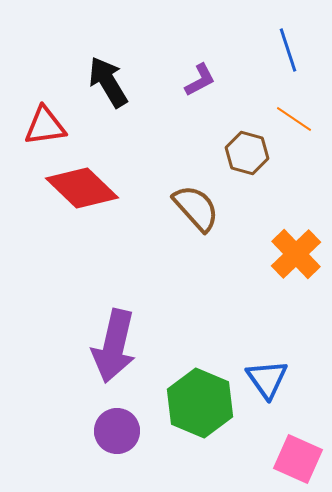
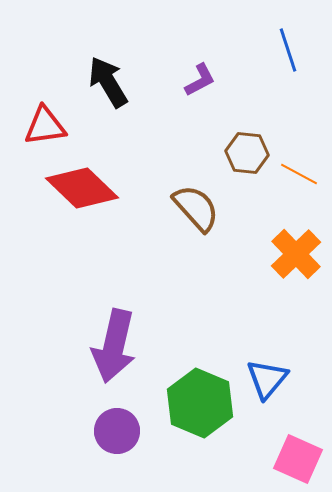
orange line: moved 5 px right, 55 px down; rotated 6 degrees counterclockwise
brown hexagon: rotated 9 degrees counterclockwise
blue triangle: rotated 15 degrees clockwise
